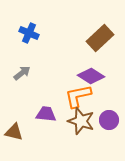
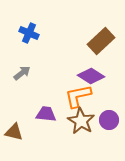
brown rectangle: moved 1 px right, 3 px down
brown star: rotated 12 degrees clockwise
